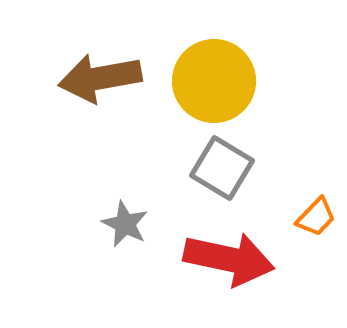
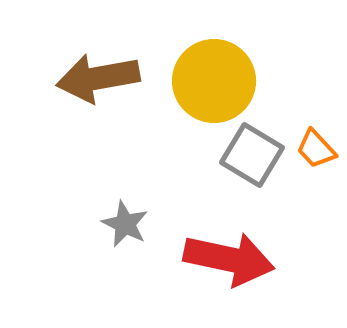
brown arrow: moved 2 px left
gray square: moved 30 px right, 13 px up
orange trapezoid: moved 68 px up; rotated 93 degrees clockwise
